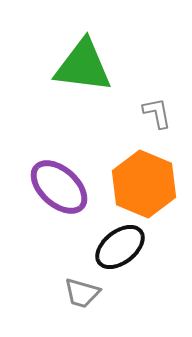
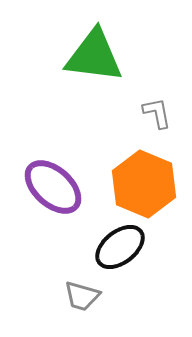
green triangle: moved 11 px right, 10 px up
purple ellipse: moved 6 px left
gray trapezoid: moved 3 px down
